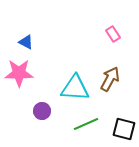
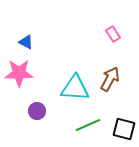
purple circle: moved 5 px left
green line: moved 2 px right, 1 px down
